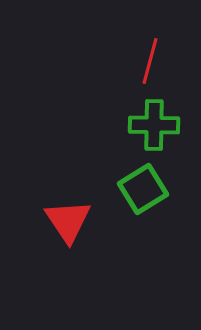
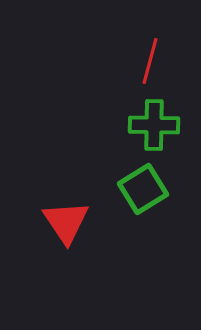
red triangle: moved 2 px left, 1 px down
